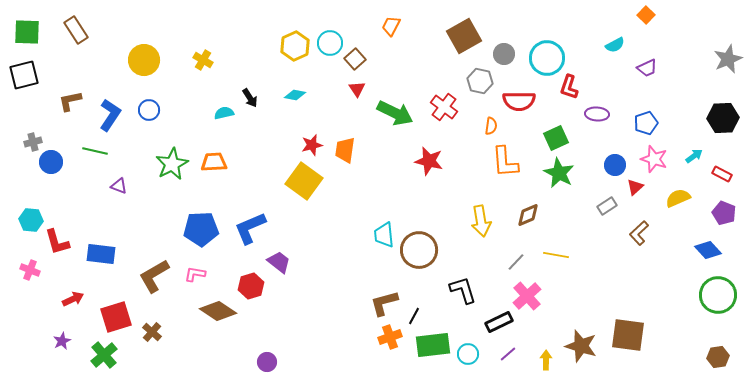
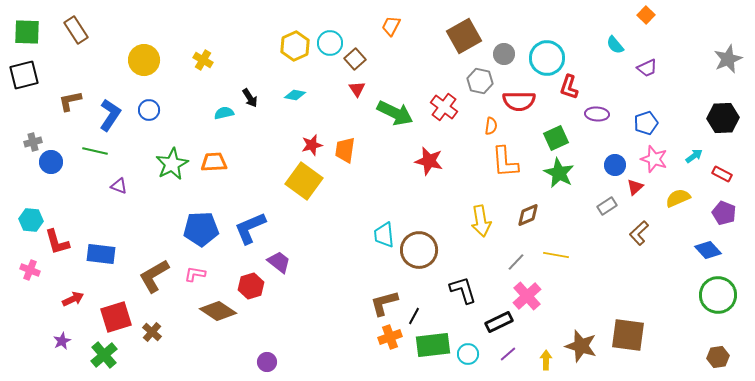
cyan semicircle at (615, 45): rotated 78 degrees clockwise
